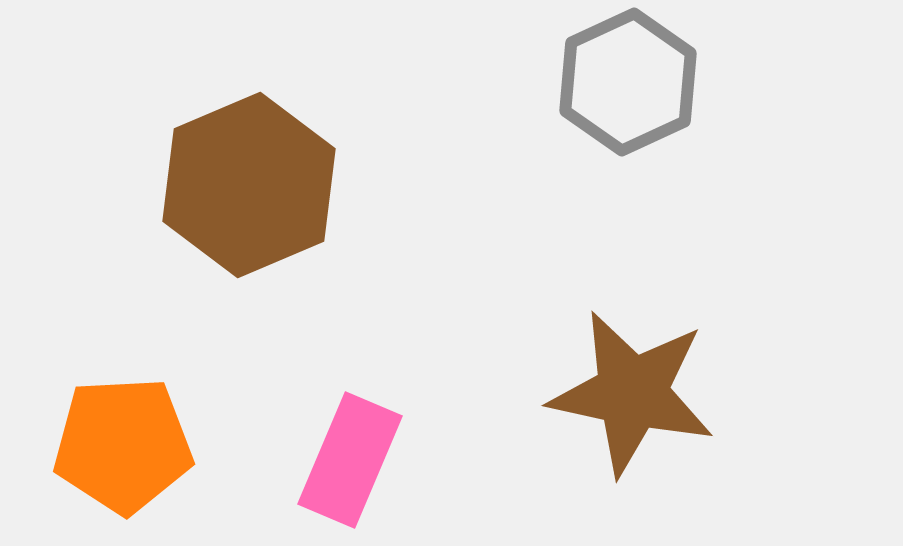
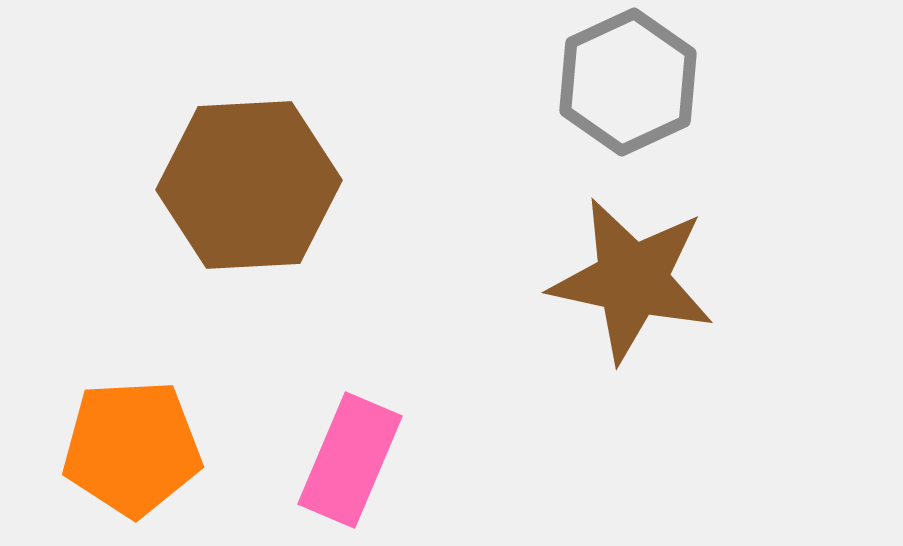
brown hexagon: rotated 20 degrees clockwise
brown star: moved 113 px up
orange pentagon: moved 9 px right, 3 px down
